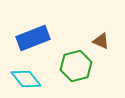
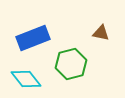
brown triangle: moved 8 px up; rotated 12 degrees counterclockwise
green hexagon: moved 5 px left, 2 px up
